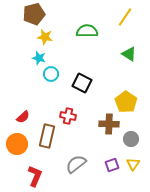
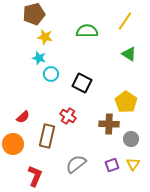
yellow line: moved 4 px down
red cross: rotated 21 degrees clockwise
orange circle: moved 4 px left
